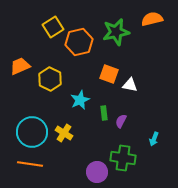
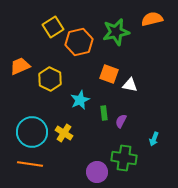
green cross: moved 1 px right
